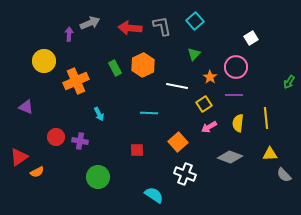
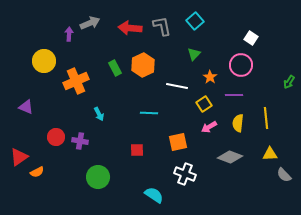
white square: rotated 24 degrees counterclockwise
pink circle: moved 5 px right, 2 px up
orange square: rotated 30 degrees clockwise
